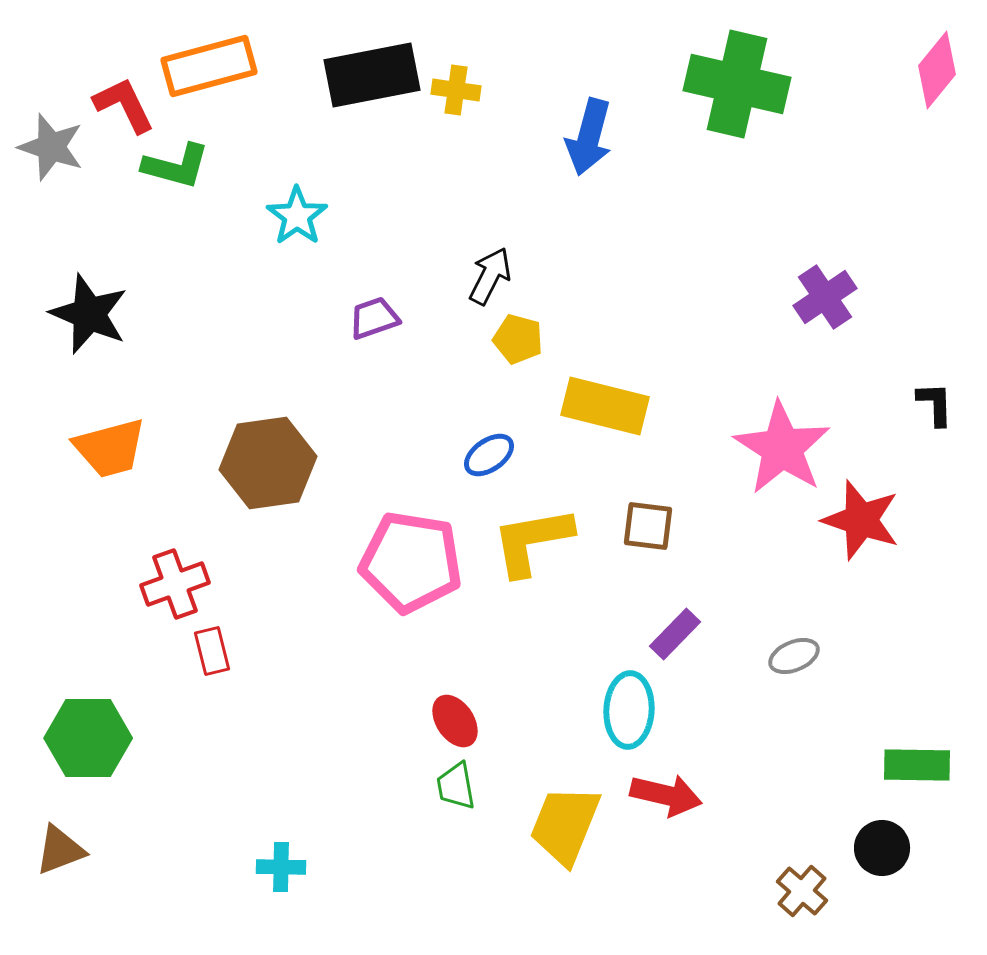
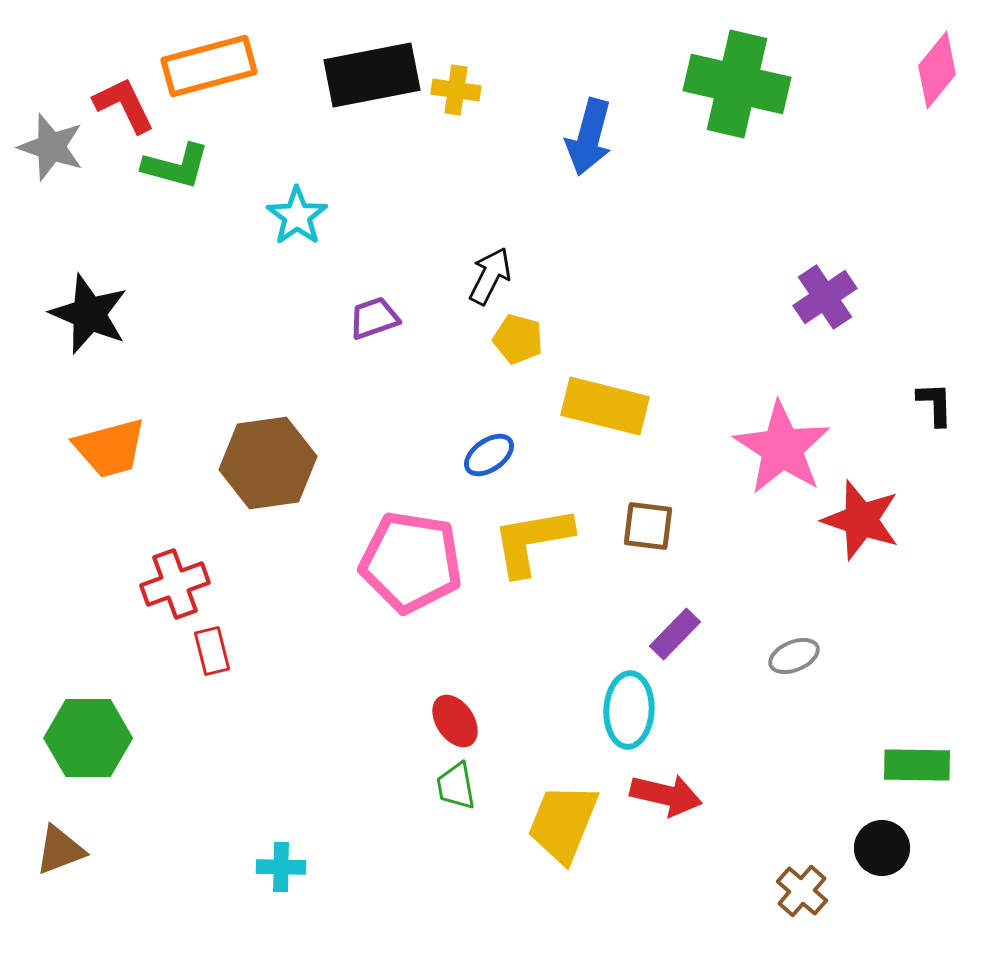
yellow trapezoid: moved 2 px left, 2 px up
